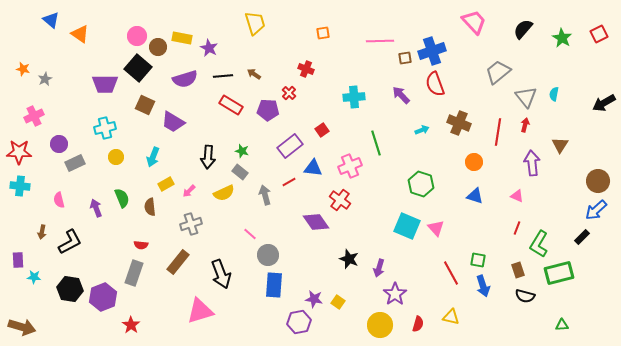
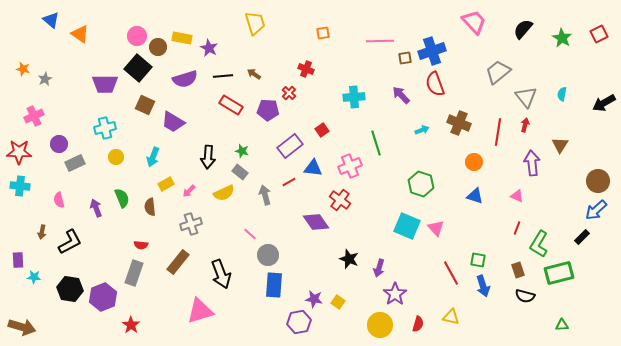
cyan semicircle at (554, 94): moved 8 px right
